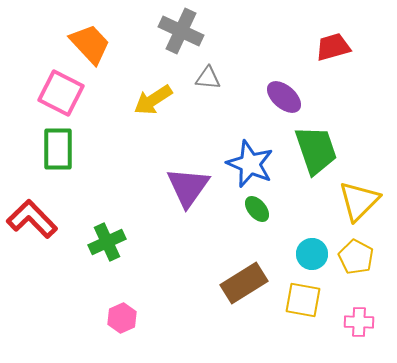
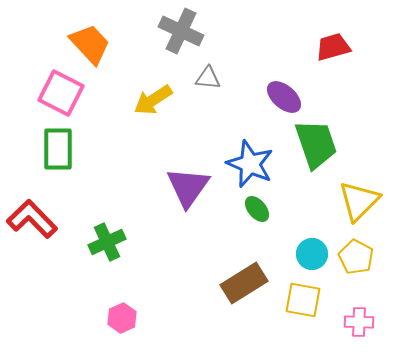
green trapezoid: moved 6 px up
